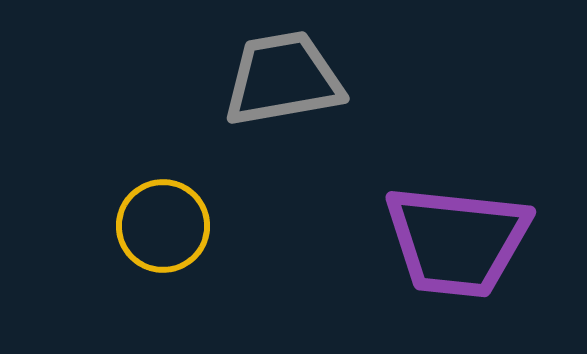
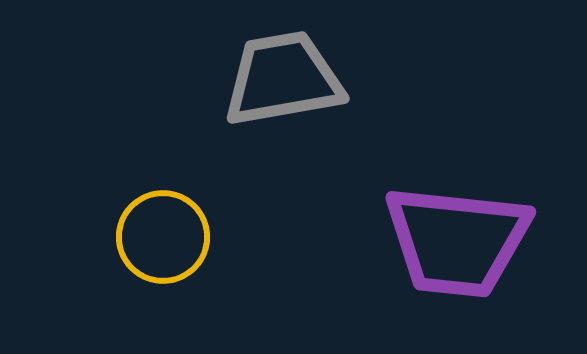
yellow circle: moved 11 px down
